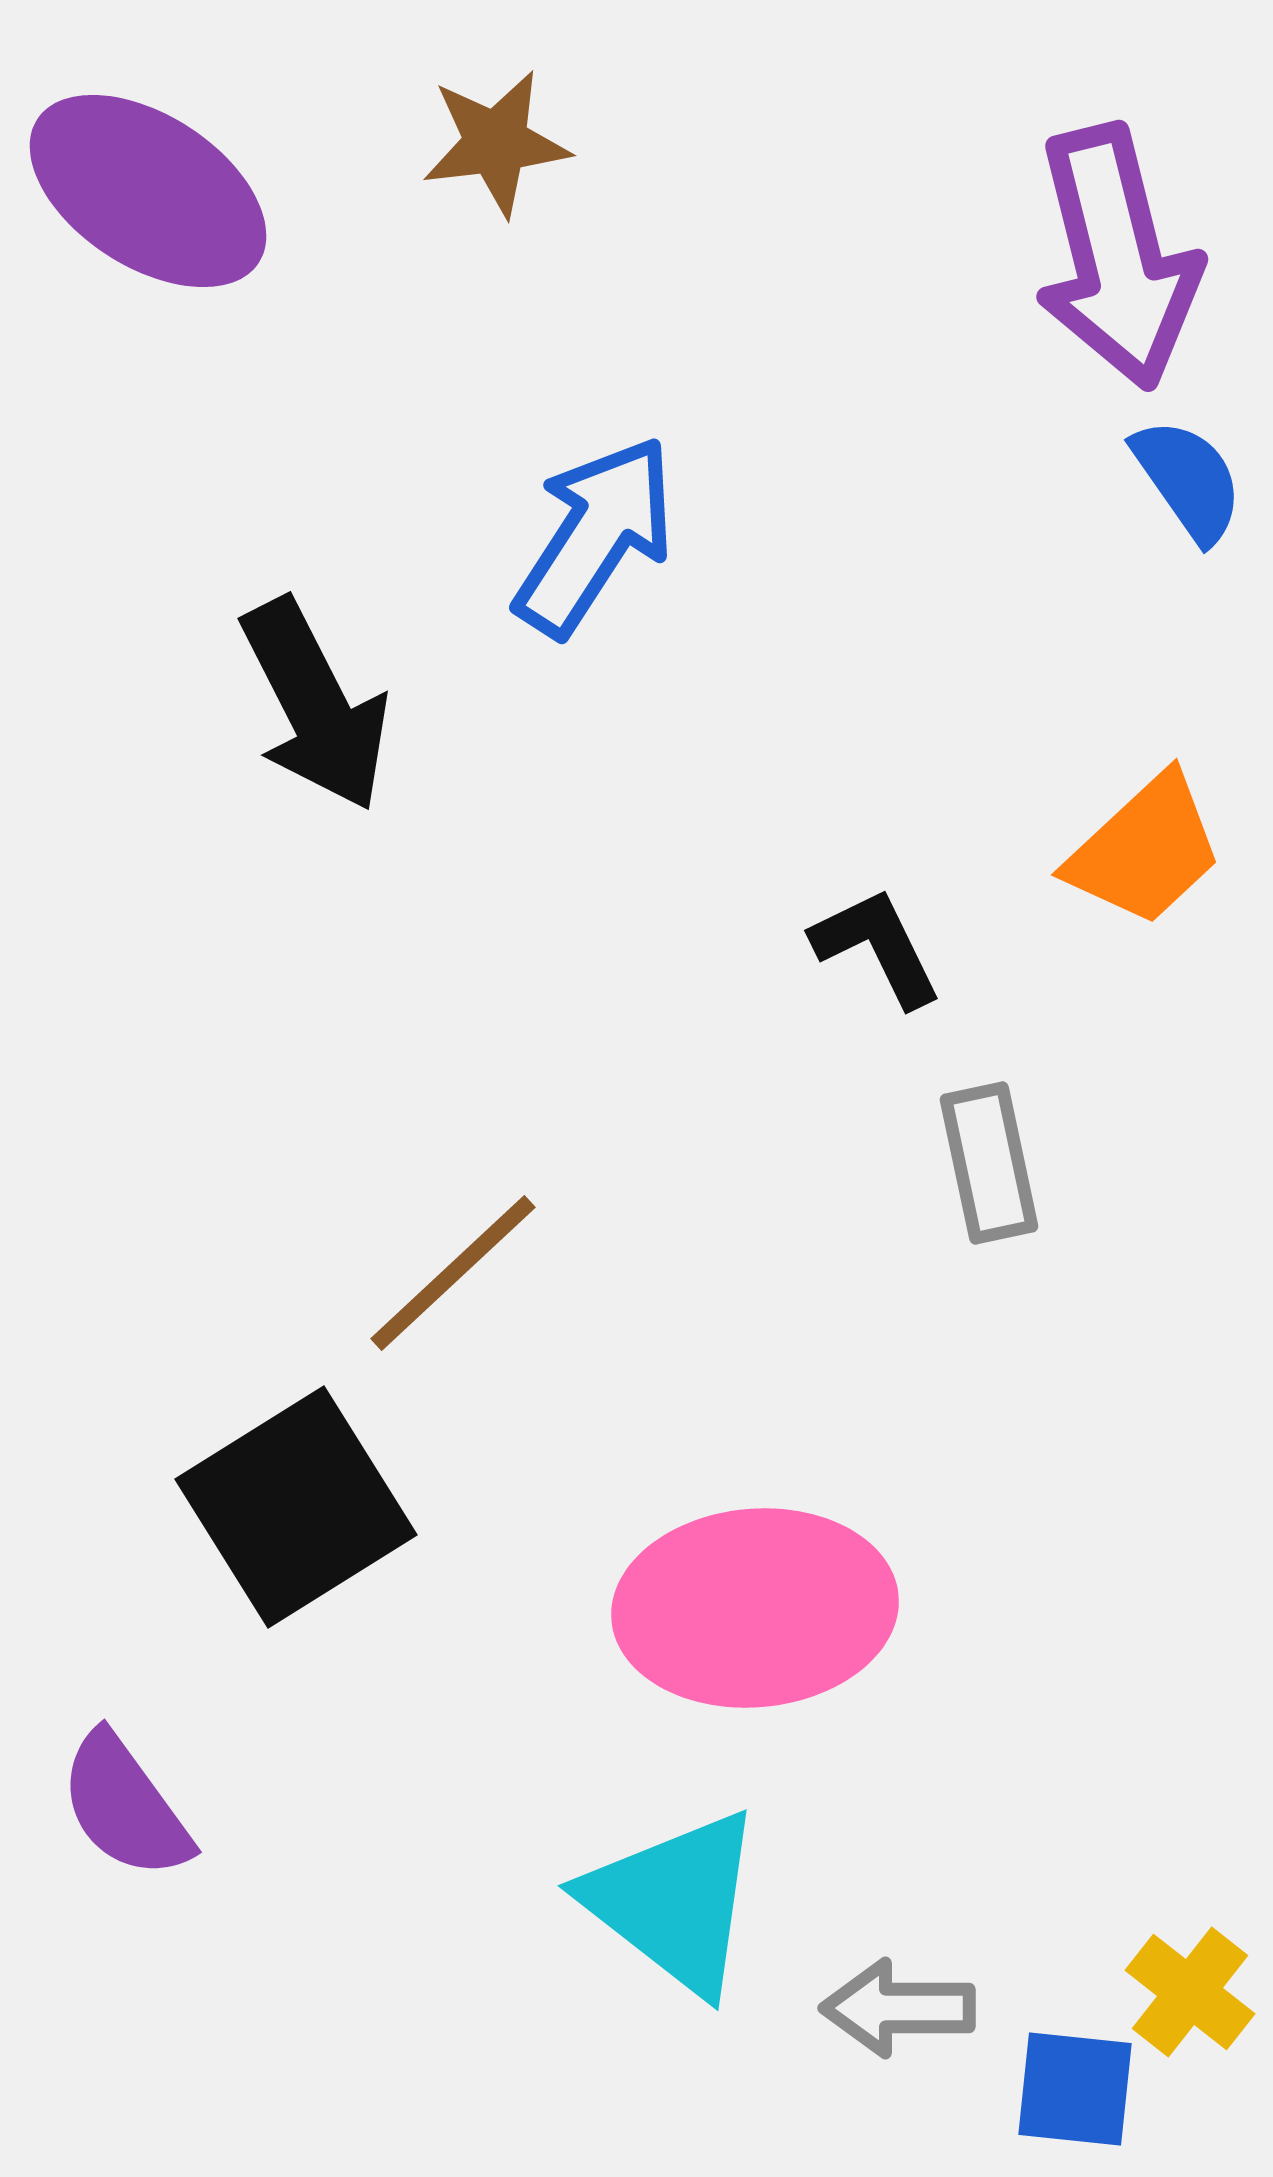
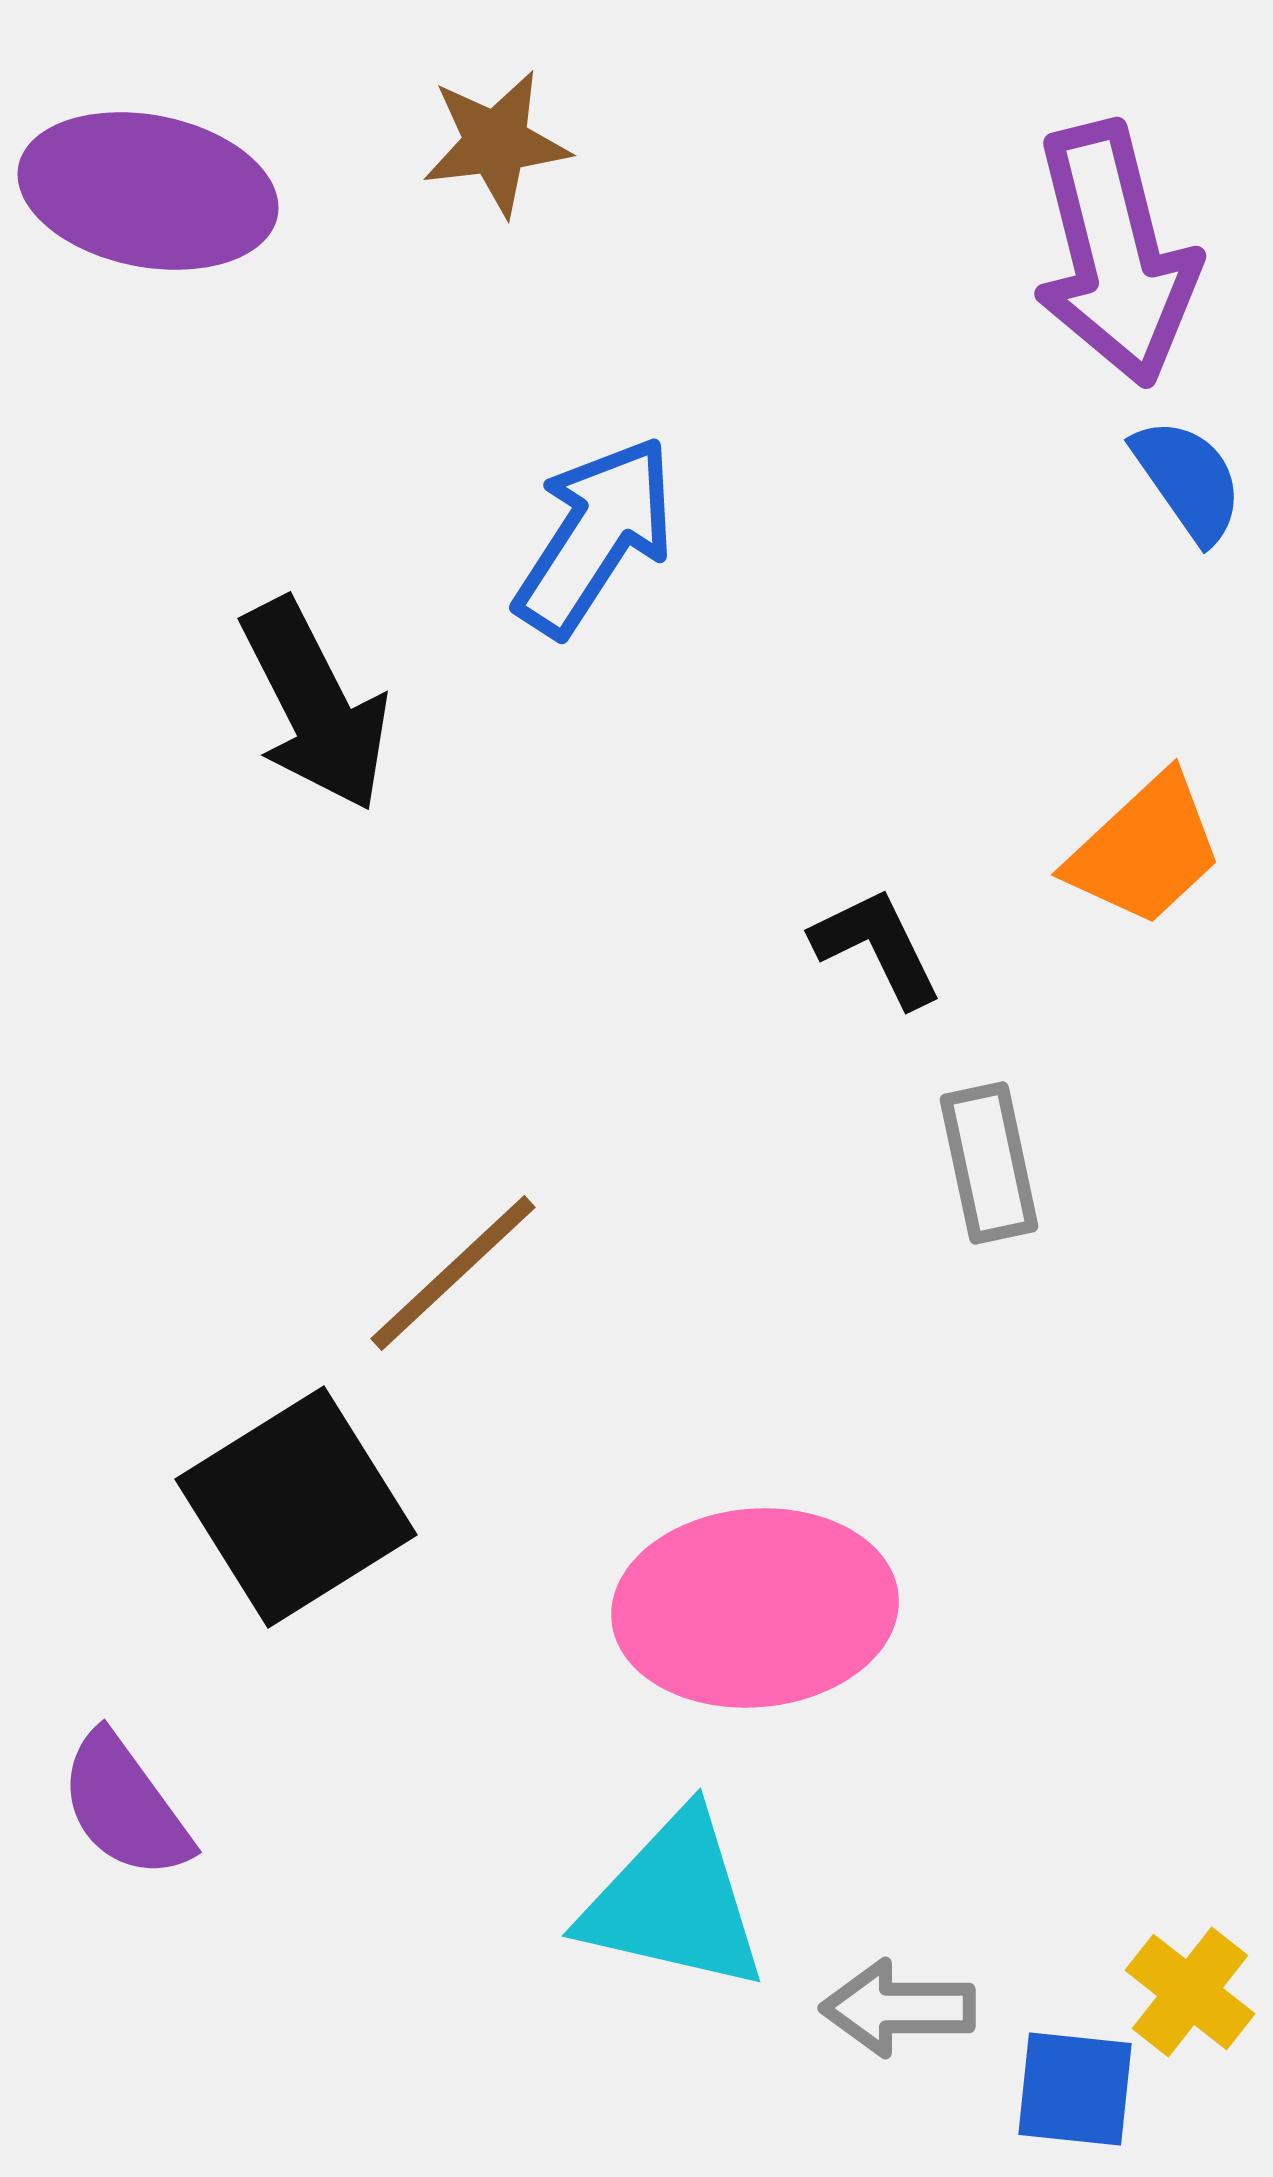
purple ellipse: rotated 22 degrees counterclockwise
purple arrow: moved 2 px left, 3 px up
cyan triangle: rotated 25 degrees counterclockwise
